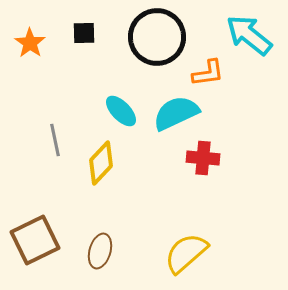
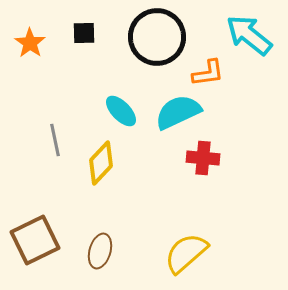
cyan semicircle: moved 2 px right, 1 px up
